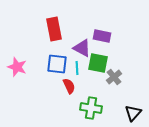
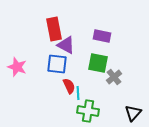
purple triangle: moved 16 px left, 3 px up
cyan line: moved 1 px right, 25 px down
green cross: moved 3 px left, 3 px down
